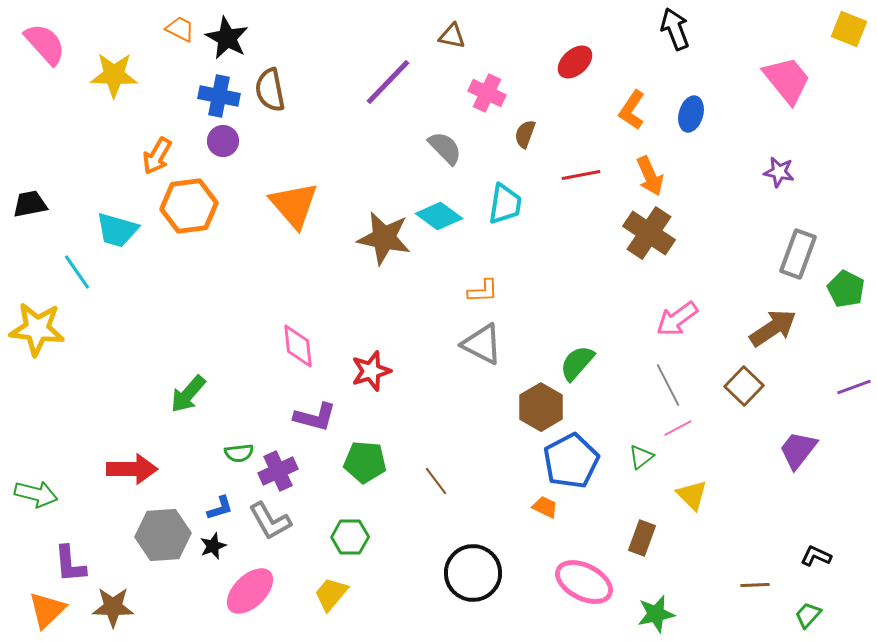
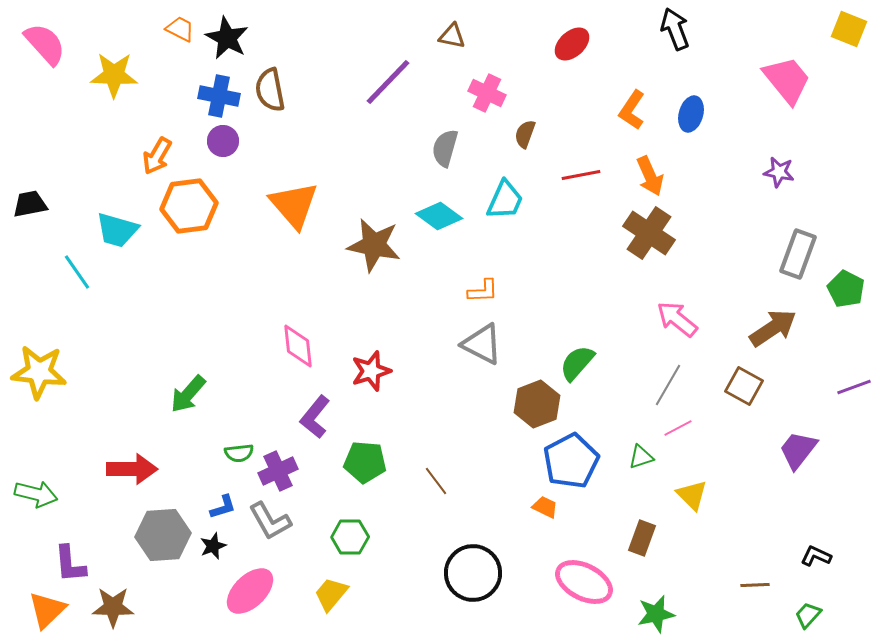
red ellipse at (575, 62): moved 3 px left, 18 px up
gray semicircle at (445, 148): rotated 120 degrees counterclockwise
cyan trapezoid at (505, 204): moved 4 px up; rotated 15 degrees clockwise
brown star at (384, 238): moved 10 px left, 7 px down
pink arrow at (677, 319): rotated 75 degrees clockwise
yellow star at (37, 329): moved 2 px right, 43 px down
gray line at (668, 385): rotated 57 degrees clockwise
brown square at (744, 386): rotated 15 degrees counterclockwise
brown hexagon at (541, 407): moved 4 px left, 3 px up; rotated 9 degrees clockwise
purple L-shape at (315, 417): rotated 114 degrees clockwise
green triangle at (641, 457): rotated 20 degrees clockwise
blue L-shape at (220, 508): moved 3 px right, 1 px up
